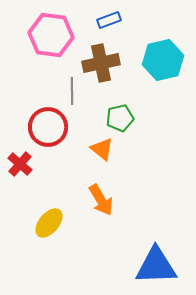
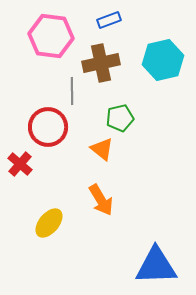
pink hexagon: moved 1 px down
